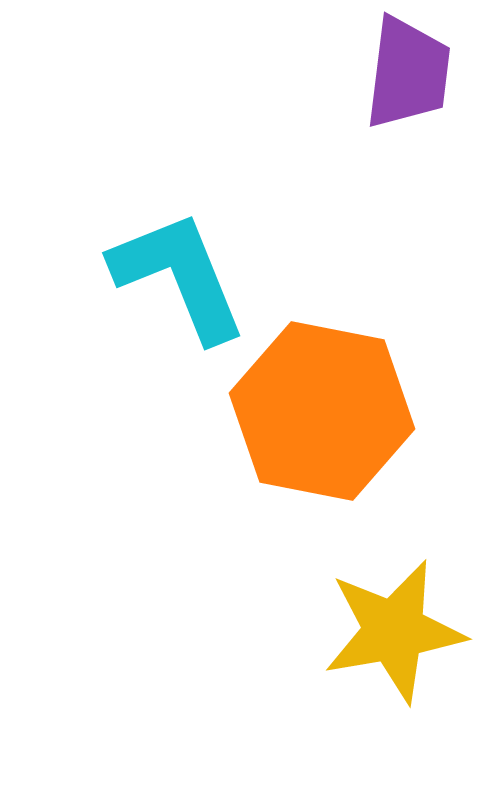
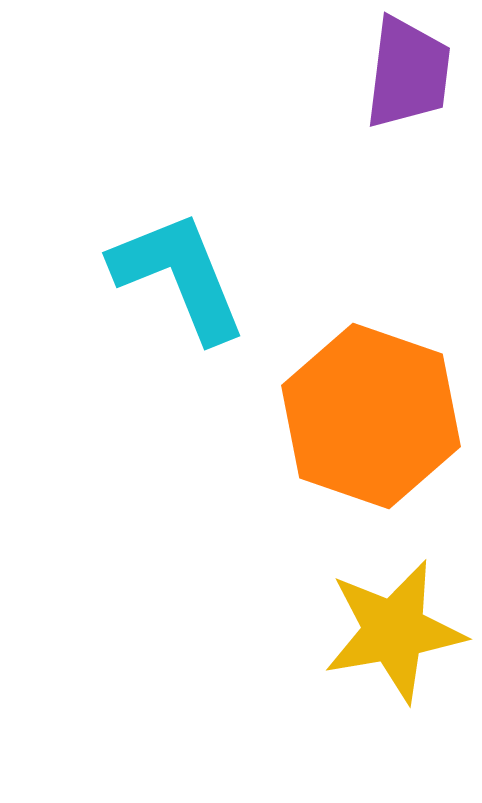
orange hexagon: moved 49 px right, 5 px down; rotated 8 degrees clockwise
